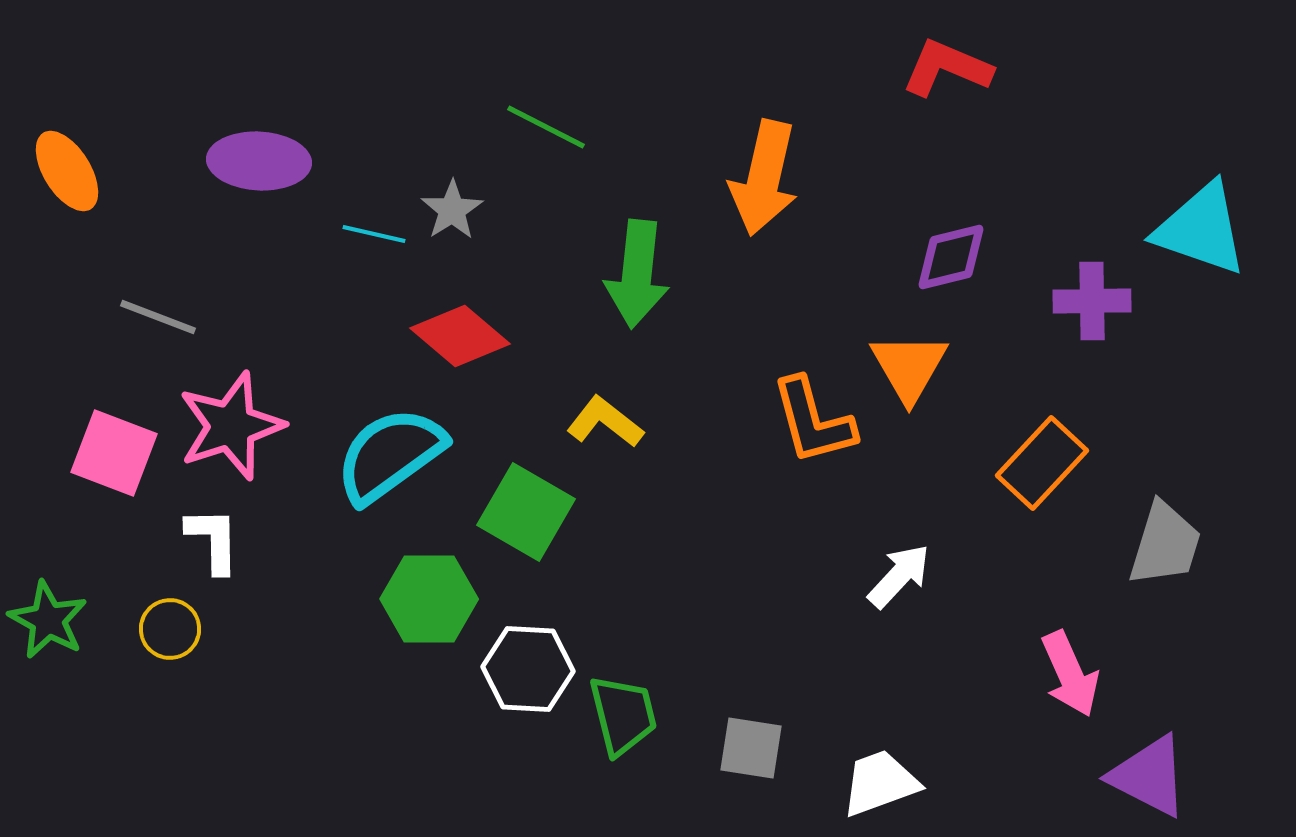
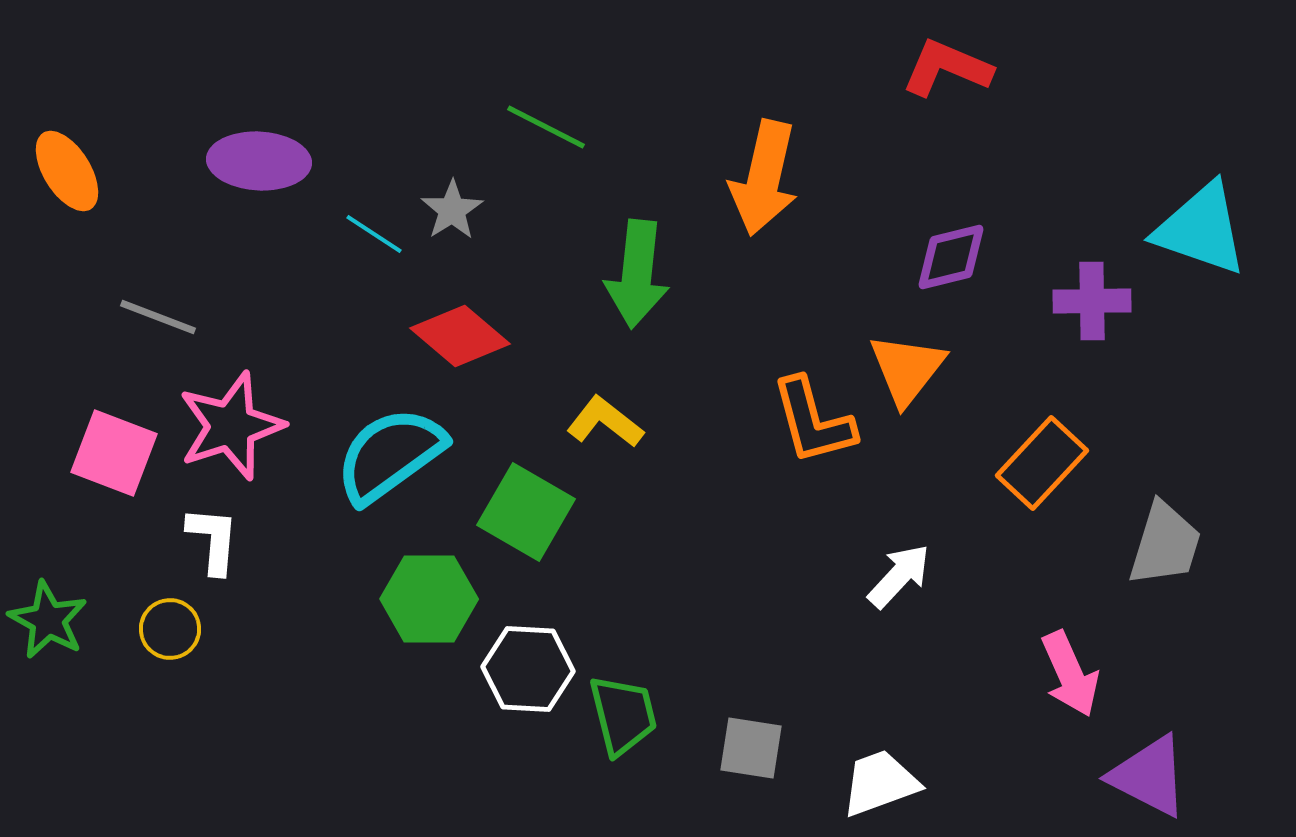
cyan line: rotated 20 degrees clockwise
orange triangle: moved 2 px left, 2 px down; rotated 8 degrees clockwise
white L-shape: rotated 6 degrees clockwise
